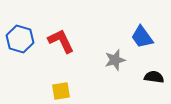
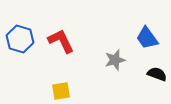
blue trapezoid: moved 5 px right, 1 px down
black semicircle: moved 3 px right, 3 px up; rotated 12 degrees clockwise
